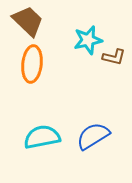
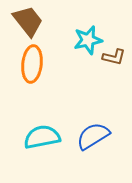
brown trapezoid: rotated 8 degrees clockwise
